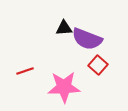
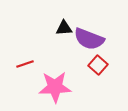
purple semicircle: moved 2 px right
red line: moved 7 px up
pink star: moved 9 px left
